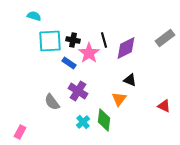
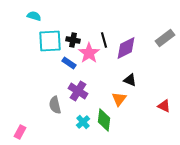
gray semicircle: moved 3 px right, 3 px down; rotated 24 degrees clockwise
